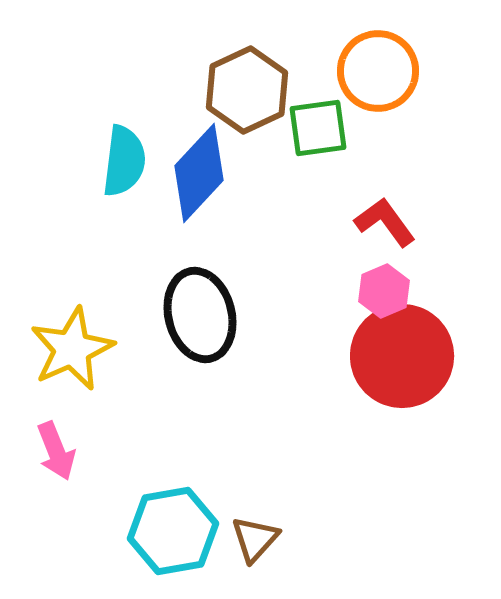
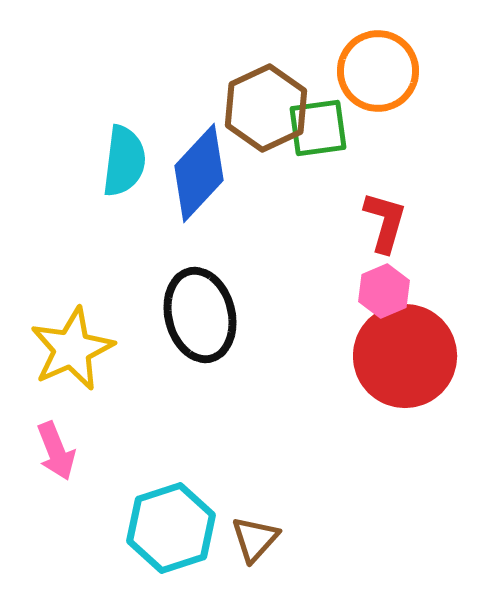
brown hexagon: moved 19 px right, 18 px down
red L-shape: rotated 52 degrees clockwise
red circle: moved 3 px right
cyan hexagon: moved 2 px left, 3 px up; rotated 8 degrees counterclockwise
